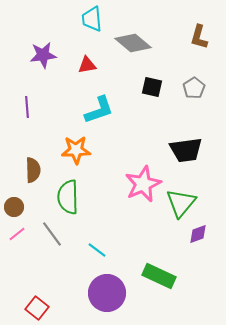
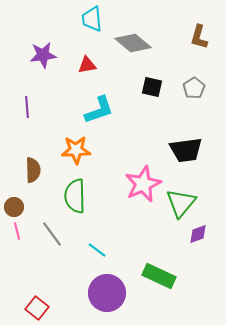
green semicircle: moved 7 px right, 1 px up
pink line: moved 3 px up; rotated 66 degrees counterclockwise
